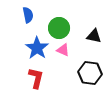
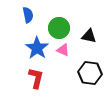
black triangle: moved 5 px left
